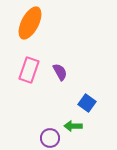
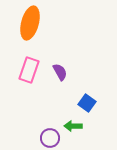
orange ellipse: rotated 12 degrees counterclockwise
